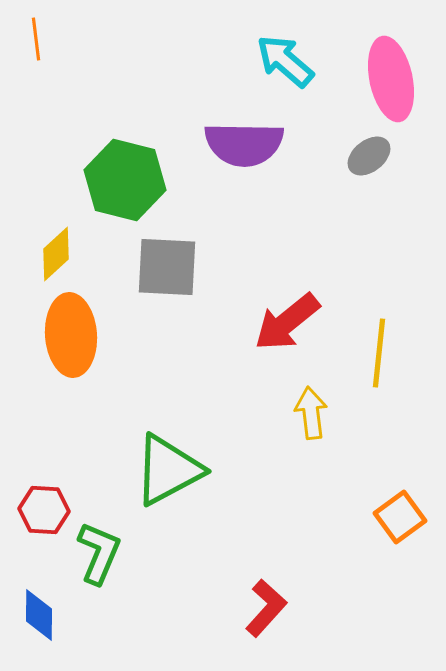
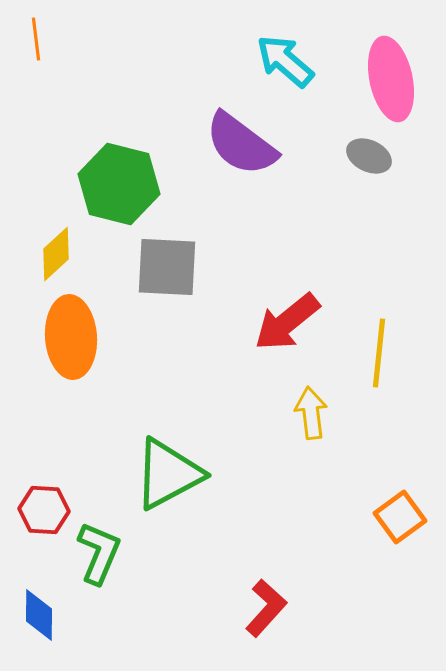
purple semicircle: moved 3 px left; rotated 36 degrees clockwise
gray ellipse: rotated 63 degrees clockwise
green hexagon: moved 6 px left, 4 px down
orange ellipse: moved 2 px down
green triangle: moved 4 px down
